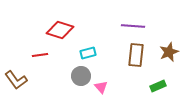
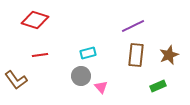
purple line: rotated 30 degrees counterclockwise
red diamond: moved 25 px left, 10 px up
brown star: moved 3 px down
